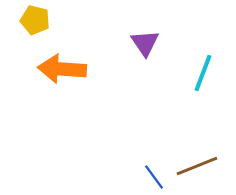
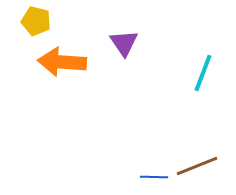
yellow pentagon: moved 1 px right, 1 px down
purple triangle: moved 21 px left
orange arrow: moved 7 px up
blue line: rotated 52 degrees counterclockwise
